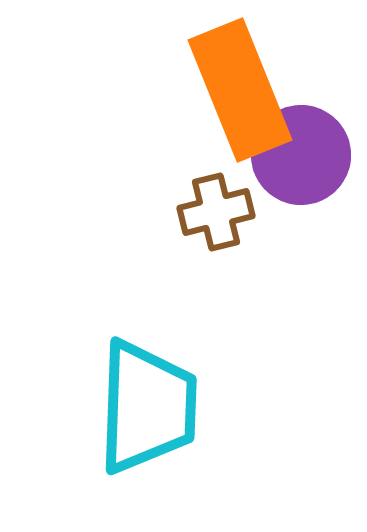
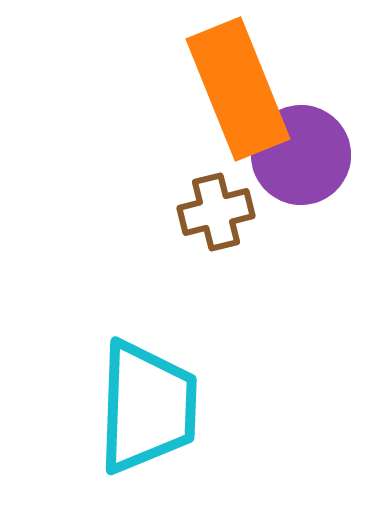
orange rectangle: moved 2 px left, 1 px up
